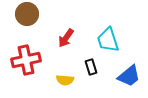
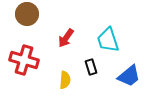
red cross: moved 2 px left; rotated 28 degrees clockwise
yellow semicircle: rotated 90 degrees counterclockwise
